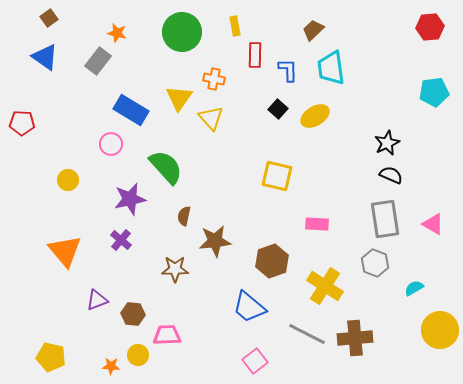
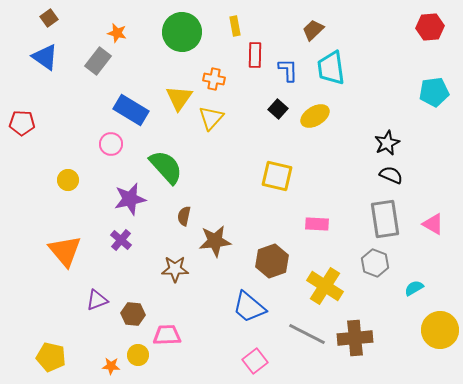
yellow triangle at (211, 118): rotated 24 degrees clockwise
